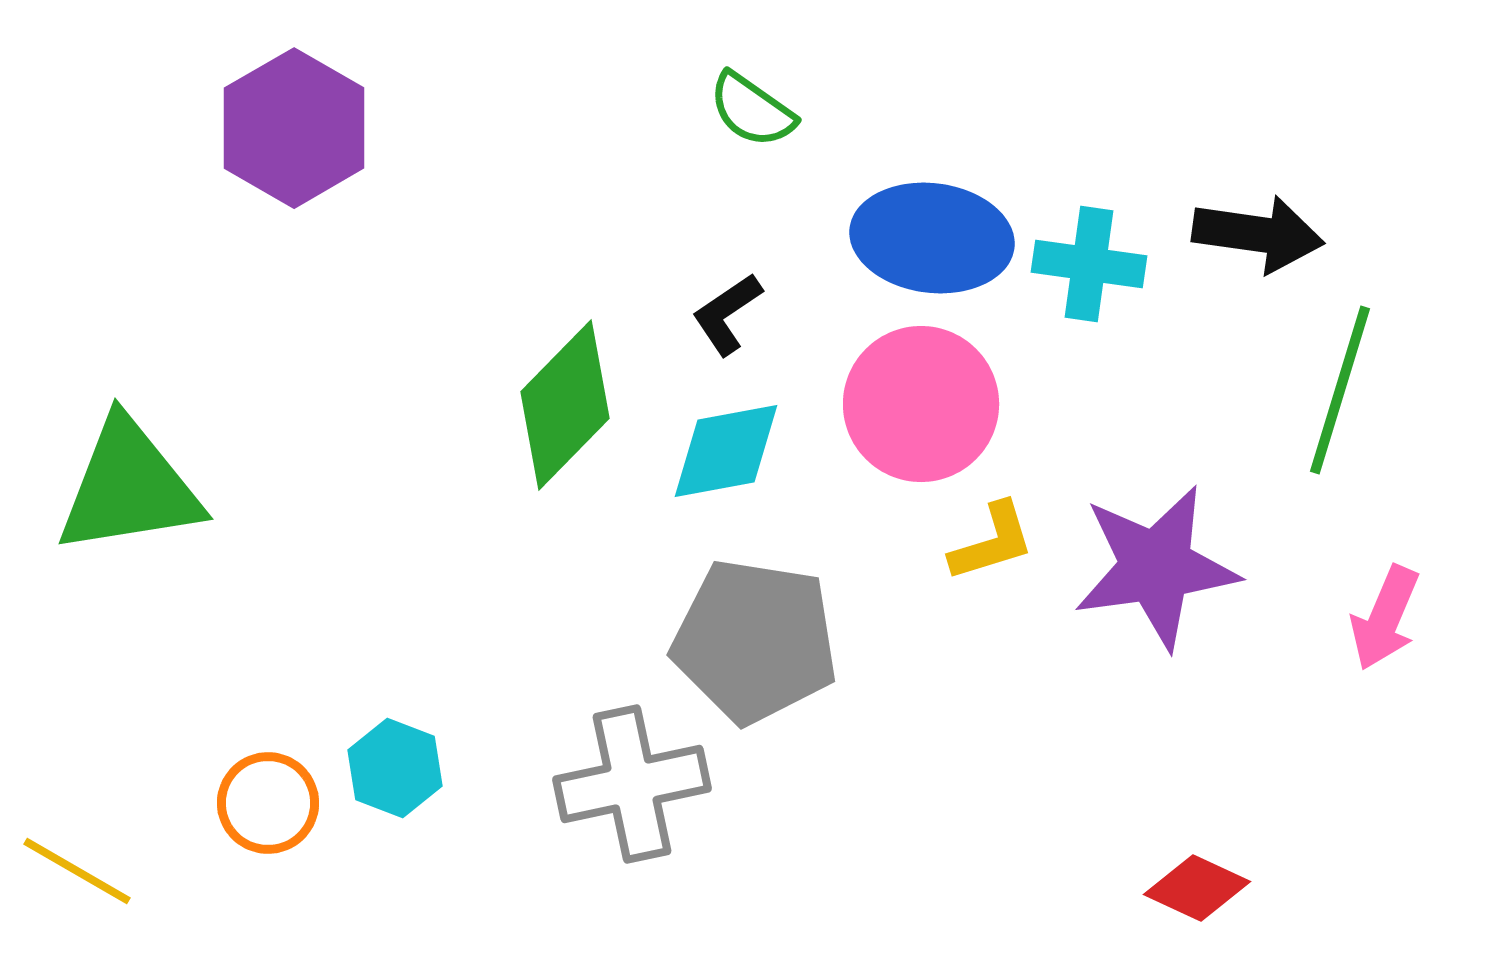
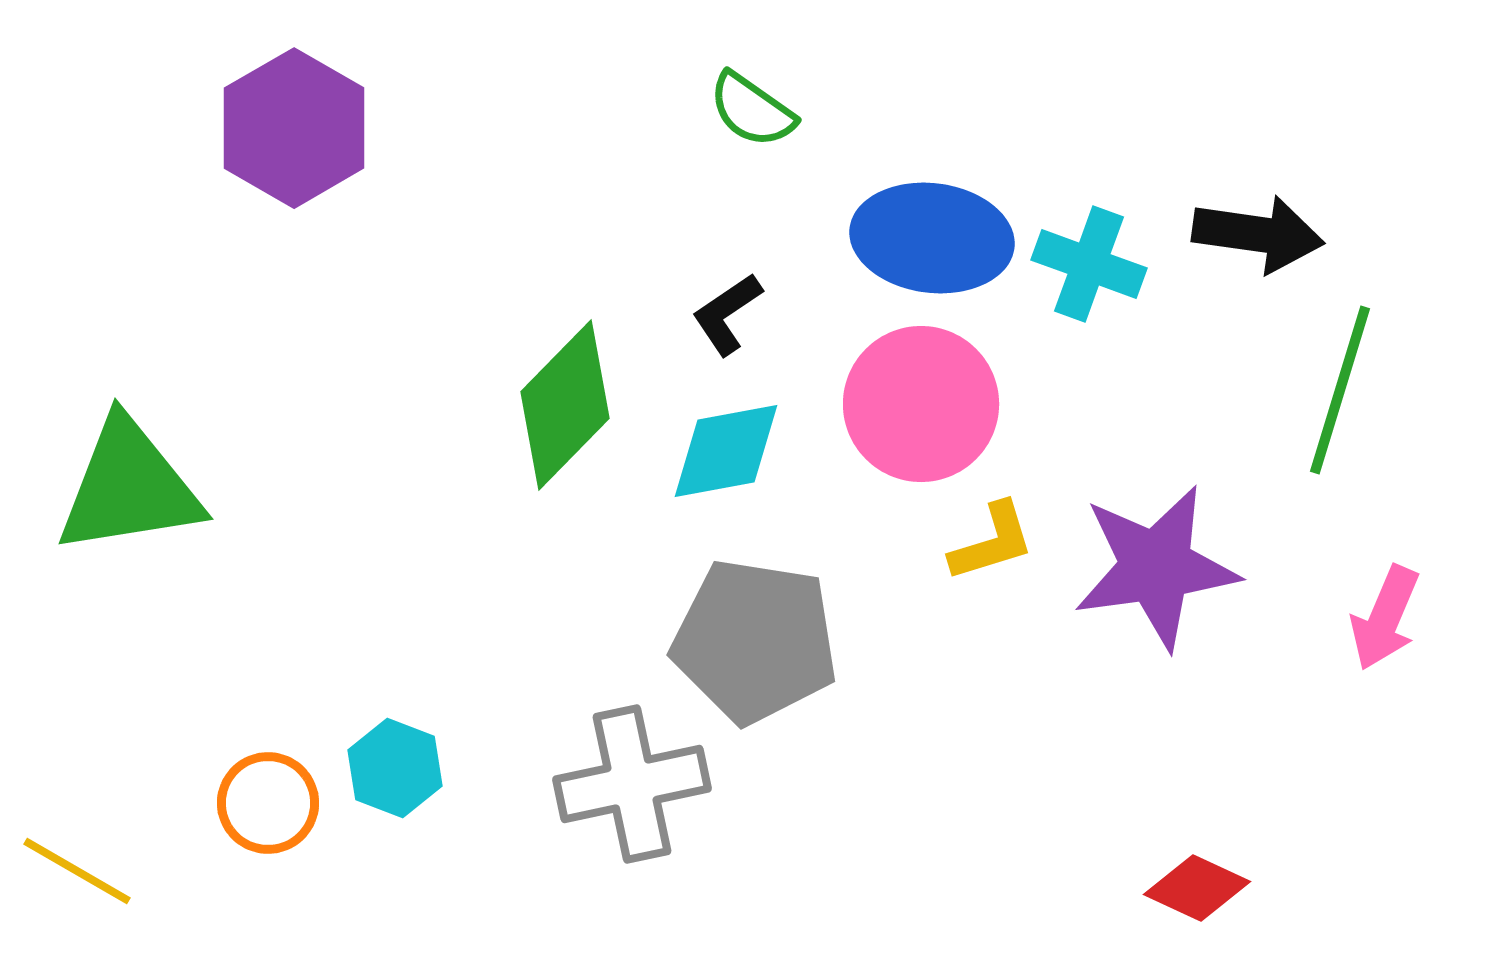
cyan cross: rotated 12 degrees clockwise
